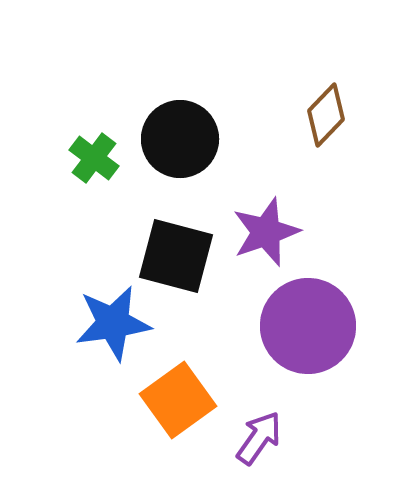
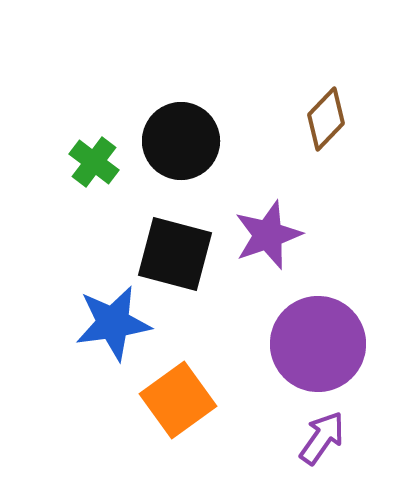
brown diamond: moved 4 px down
black circle: moved 1 px right, 2 px down
green cross: moved 4 px down
purple star: moved 2 px right, 3 px down
black square: moved 1 px left, 2 px up
purple circle: moved 10 px right, 18 px down
purple arrow: moved 63 px right
